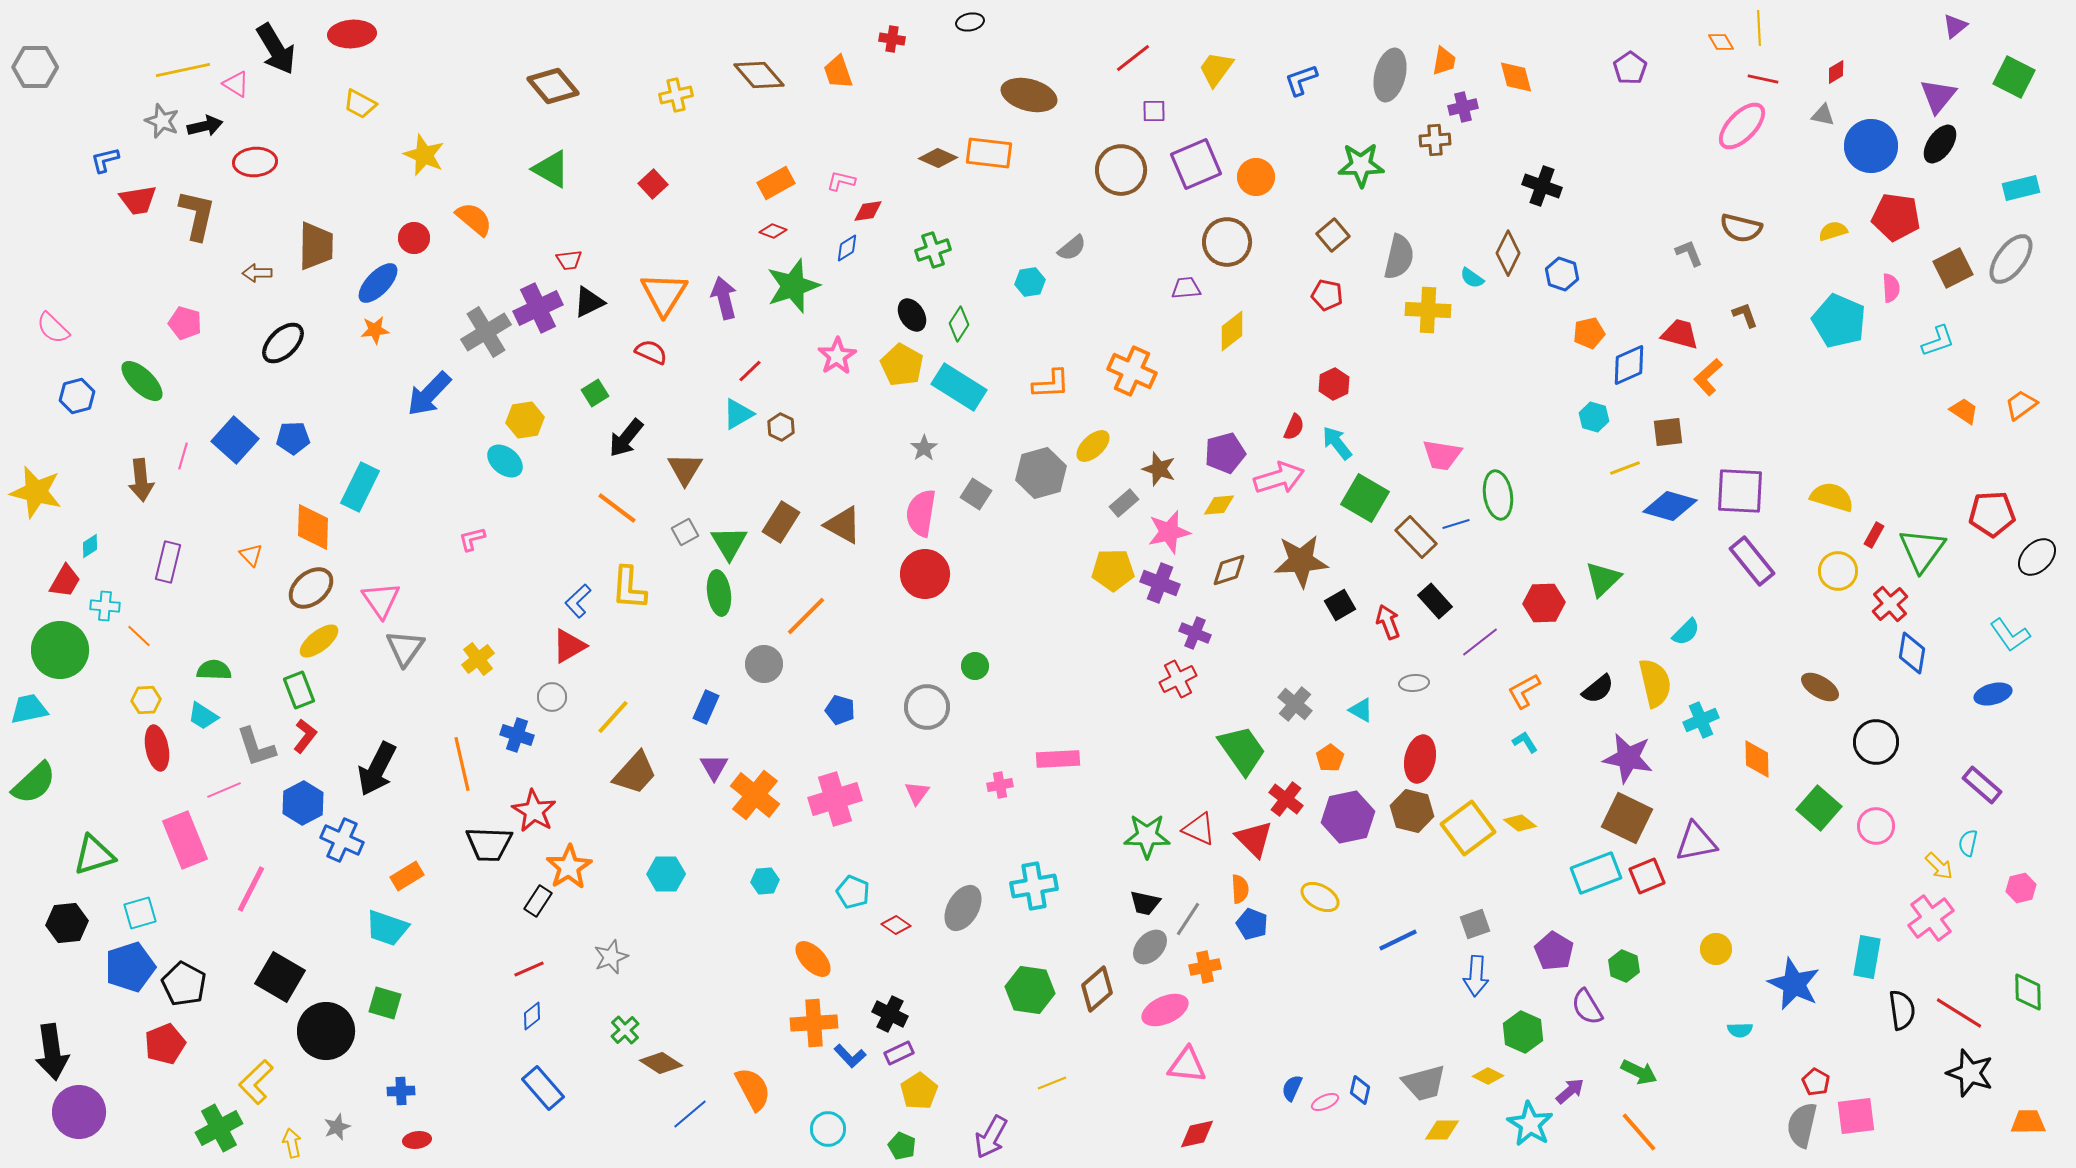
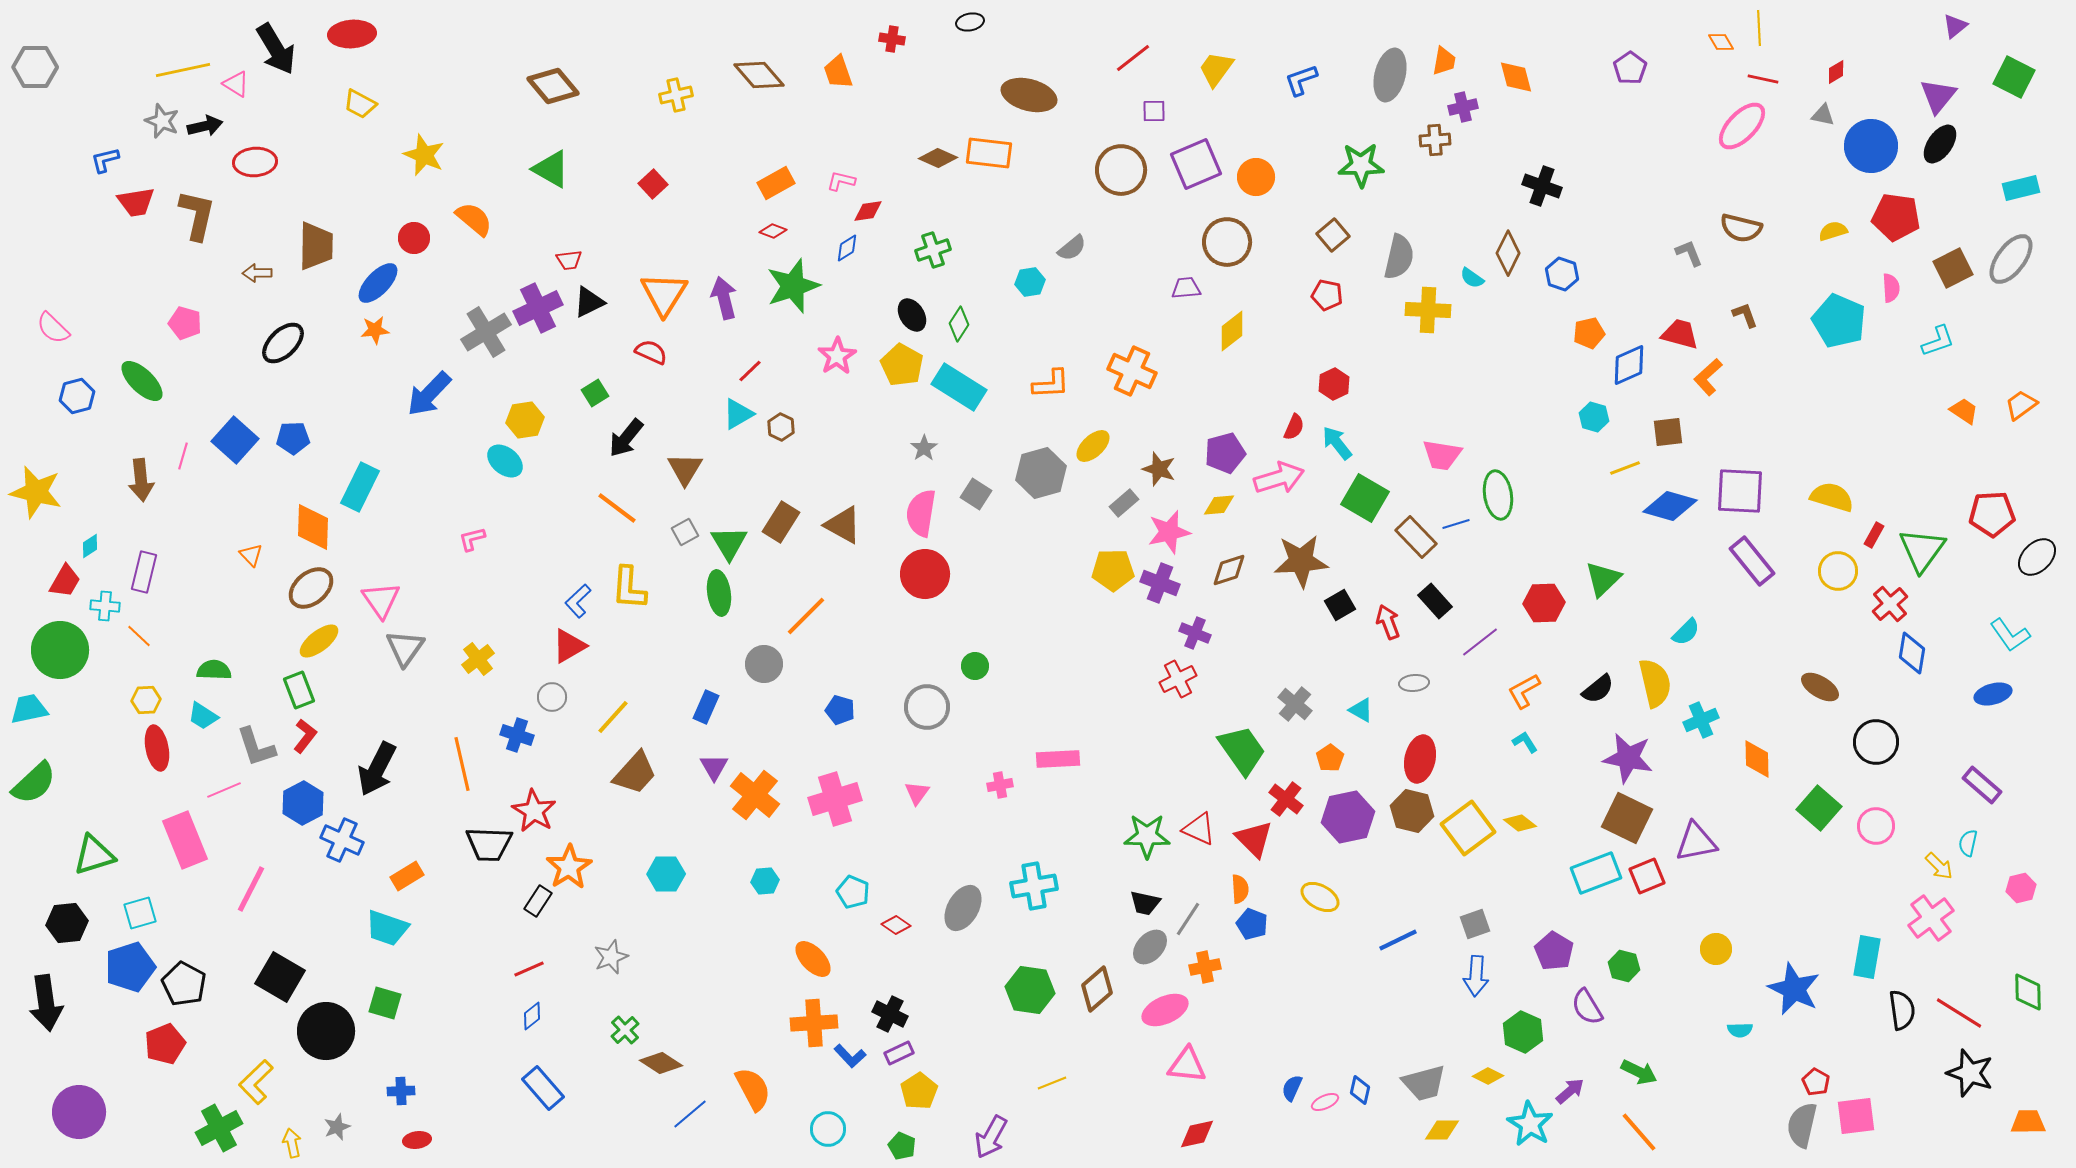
red trapezoid at (138, 200): moved 2 px left, 2 px down
purple rectangle at (168, 562): moved 24 px left, 10 px down
green hexagon at (1624, 966): rotated 8 degrees counterclockwise
blue star at (1794, 984): moved 5 px down
black arrow at (52, 1052): moved 6 px left, 49 px up
